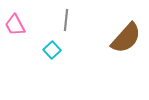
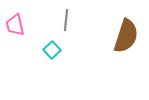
pink trapezoid: rotated 15 degrees clockwise
brown semicircle: moved 2 px up; rotated 24 degrees counterclockwise
